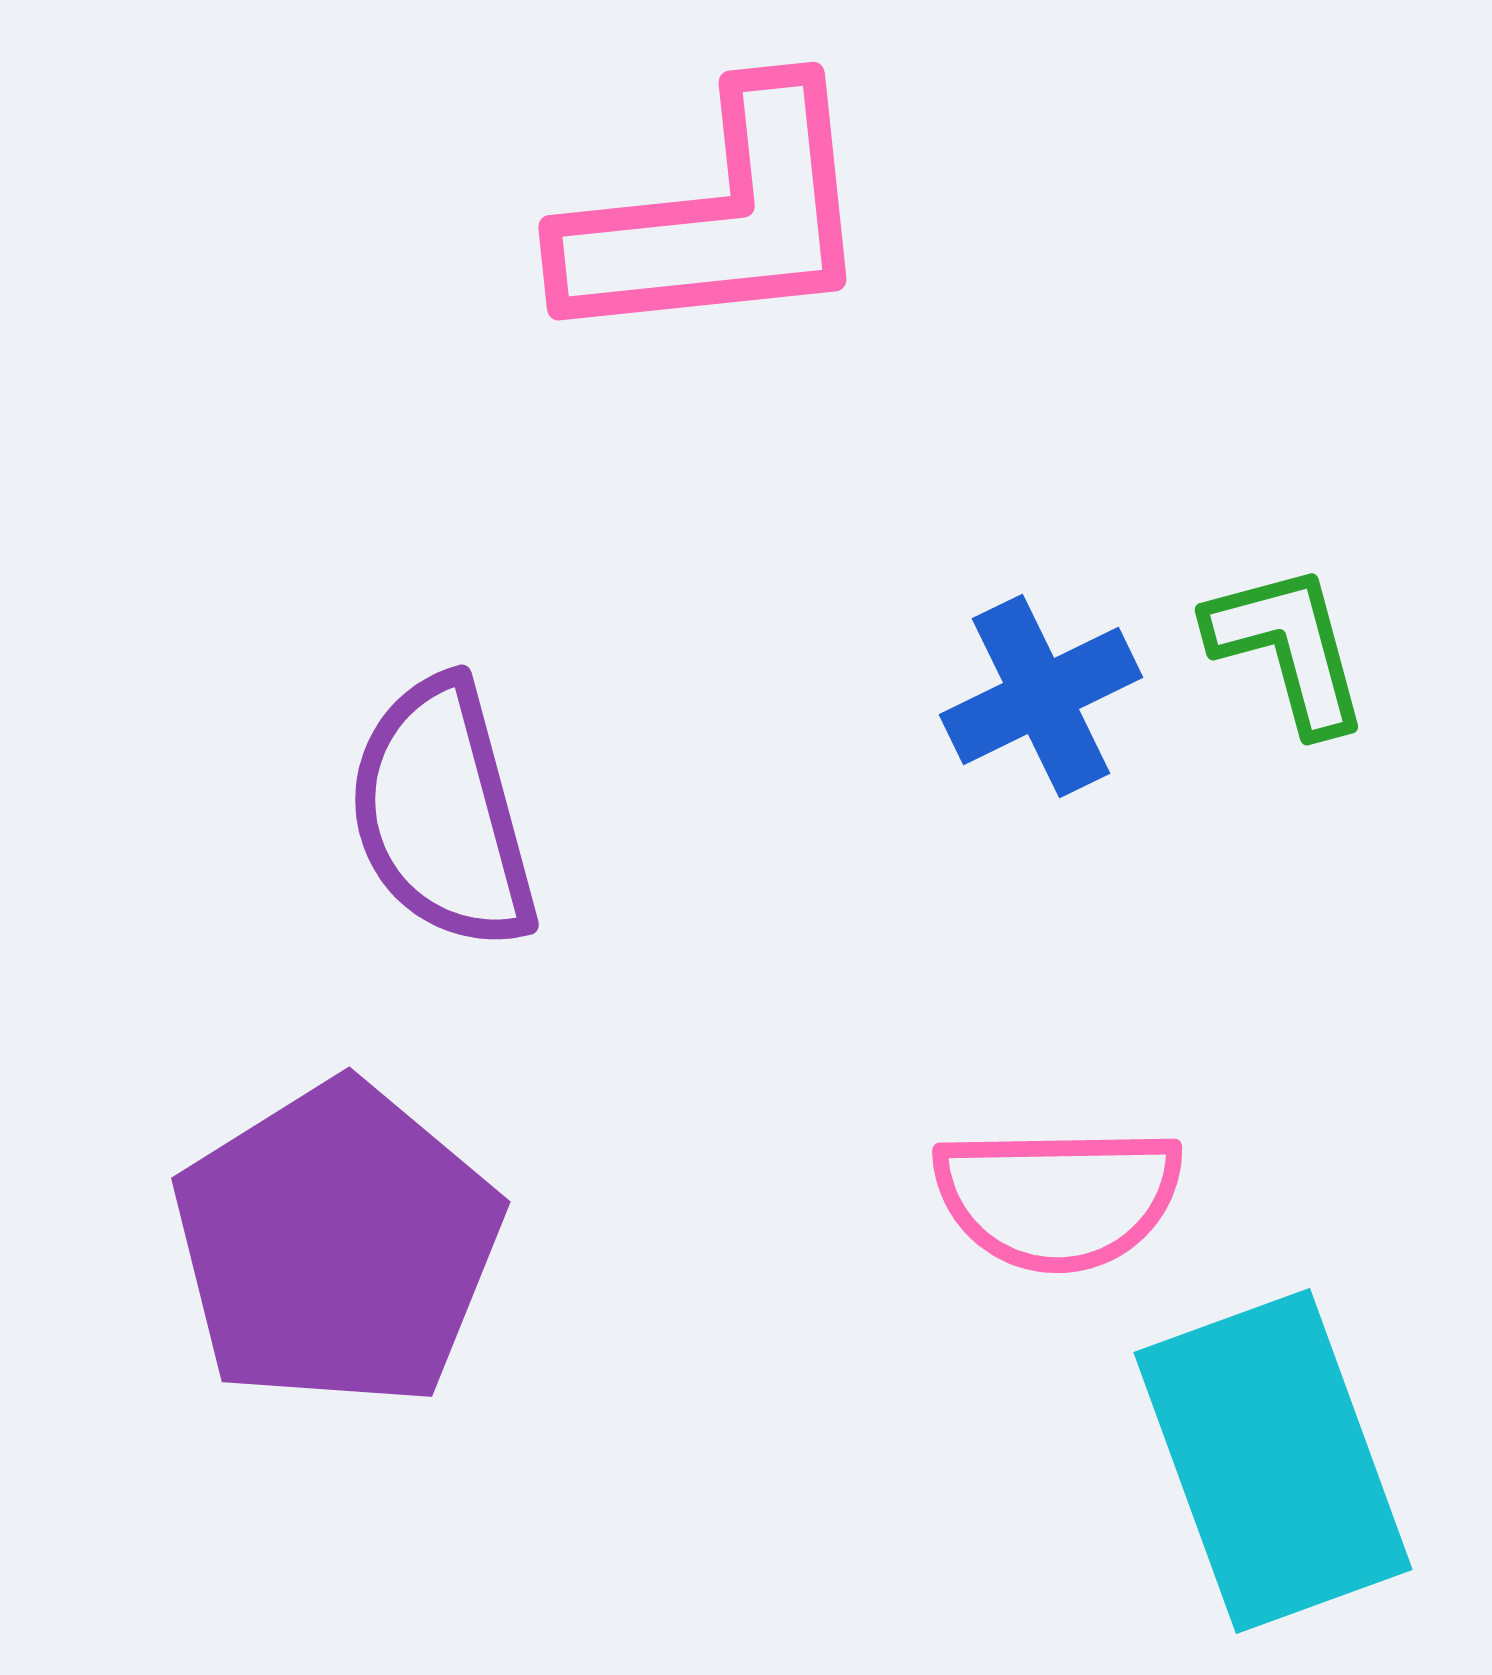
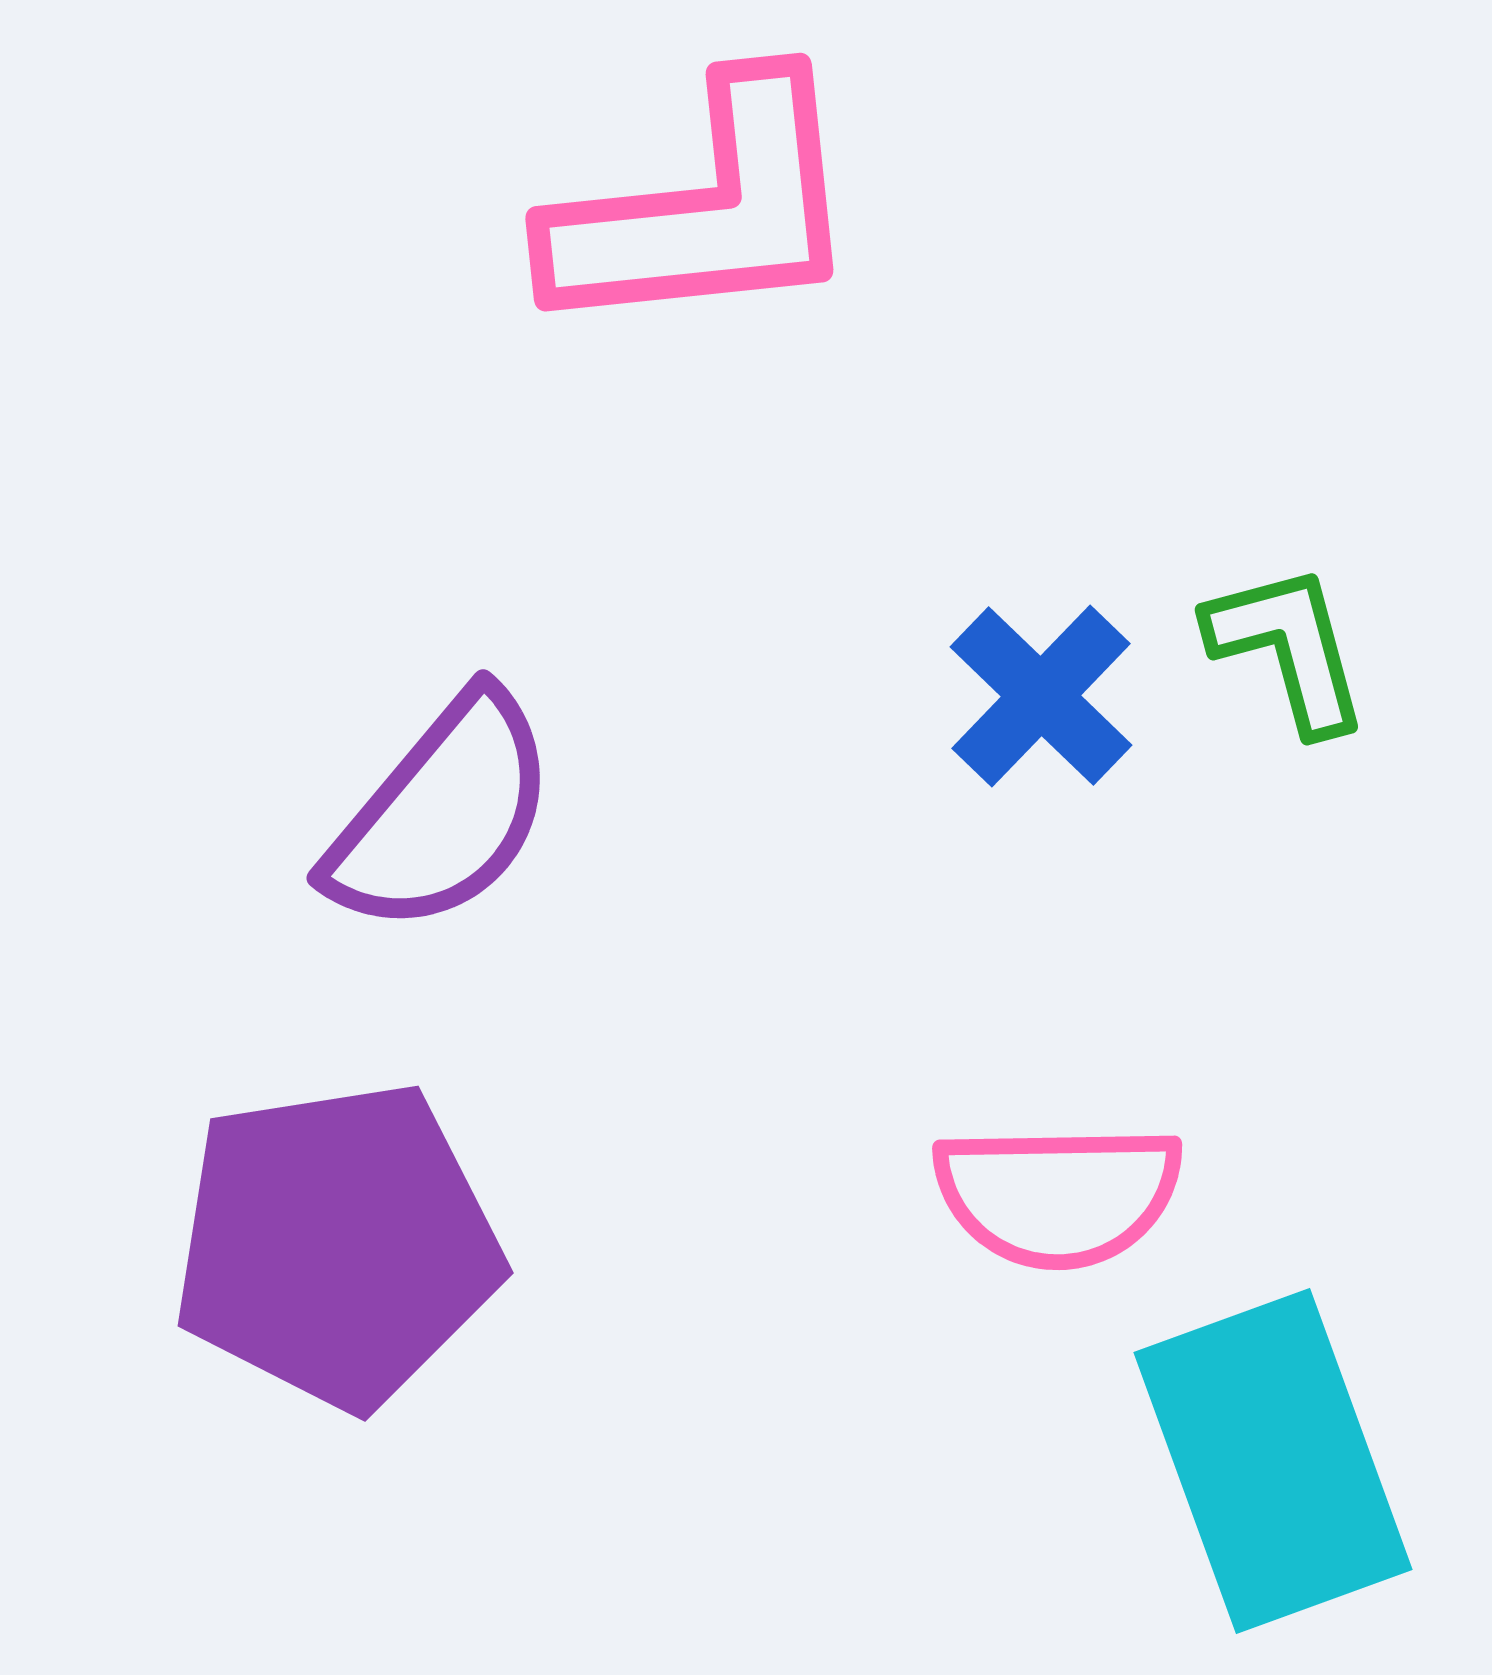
pink L-shape: moved 13 px left, 9 px up
blue cross: rotated 20 degrees counterclockwise
purple semicircle: rotated 125 degrees counterclockwise
pink semicircle: moved 3 px up
purple pentagon: rotated 23 degrees clockwise
